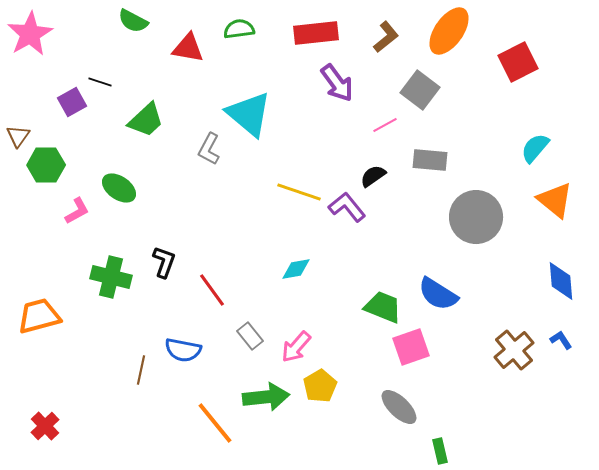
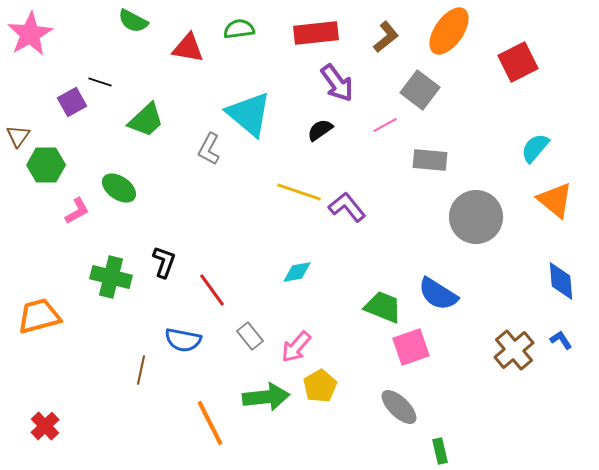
black semicircle at (373, 176): moved 53 px left, 46 px up
cyan diamond at (296, 269): moved 1 px right, 3 px down
blue semicircle at (183, 350): moved 10 px up
orange line at (215, 423): moved 5 px left; rotated 12 degrees clockwise
